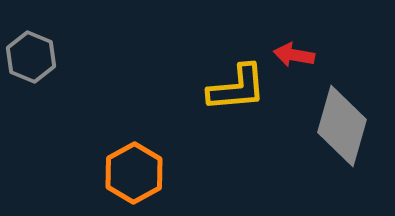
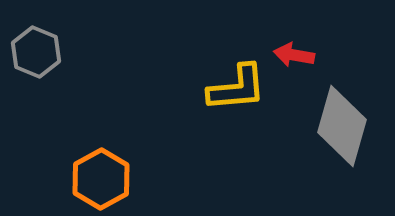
gray hexagon: moved 5 px right, 5 px up
orange hexagon: moved 33 px left, 6 px down
